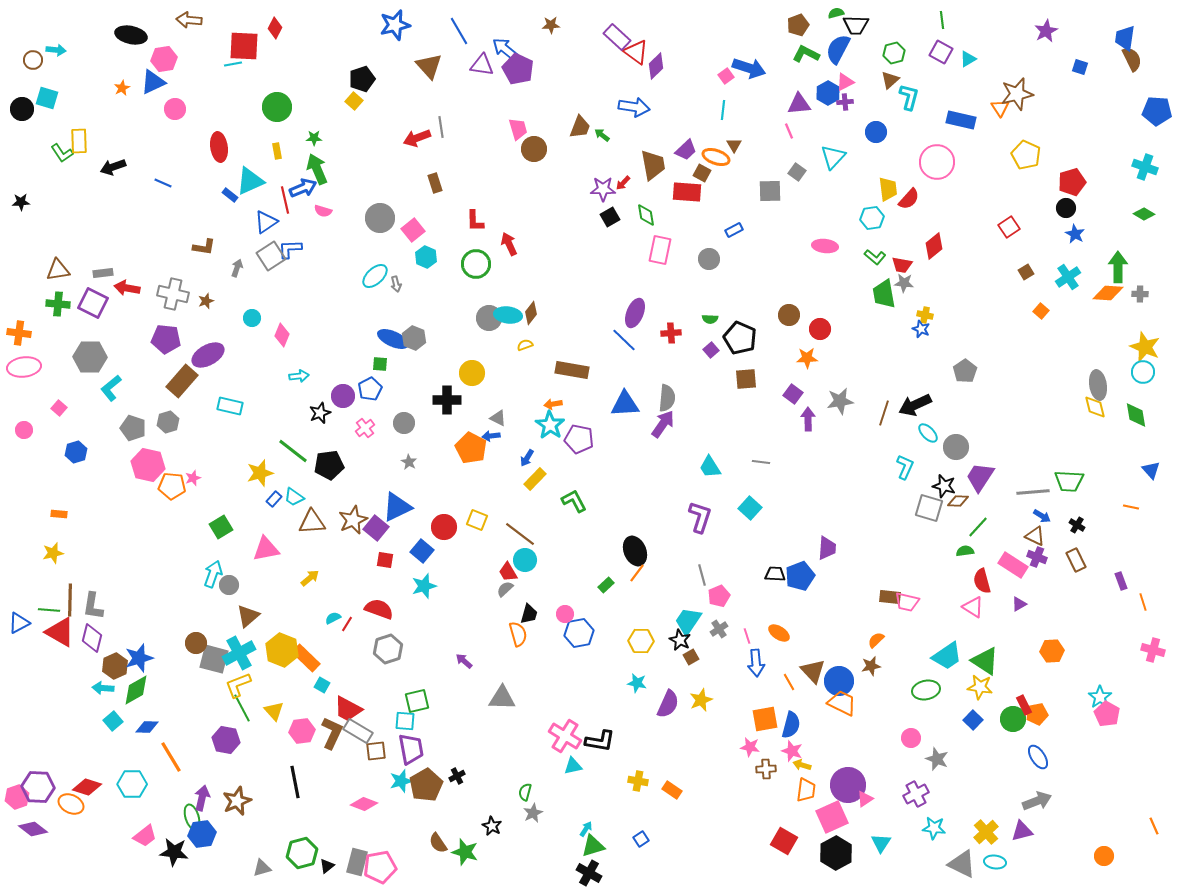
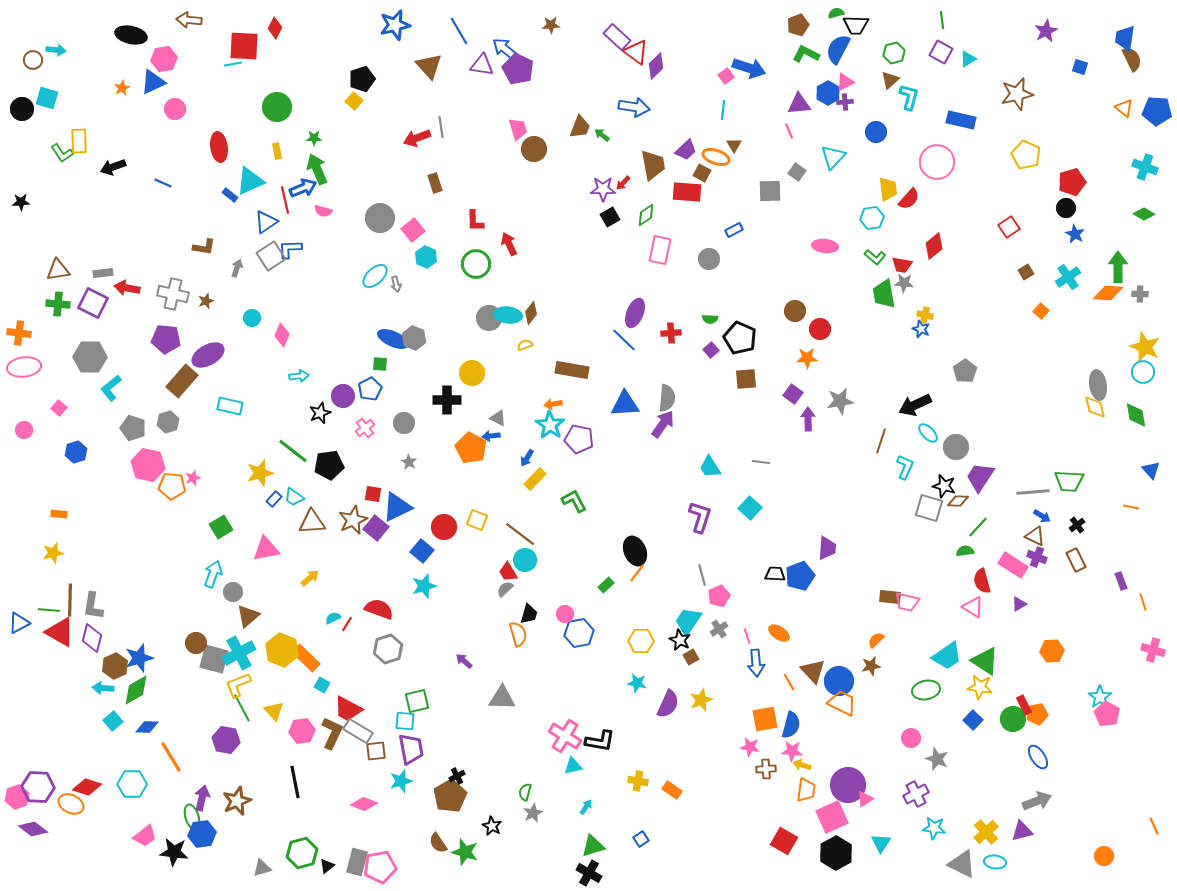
orange triangle at (1000, 108): moved 124 px right; rotated 18 degrees counterclockwise
green diamond at (646, 215): rotated 65 degrees clockwise
brown circle at (789, 315): moved 6 px right, 4 px up
brown line at (884, 413): moved 3 px left, 28 px down
black cross at (1077, 525): rotated 21 degrees clockwise
red square at (385, 560): moved 12 px left, 66 px up
gray circle at (229, 585): moved 4 px right, 7 px down
pink star at (792, 751): rotated 15 degrees counterclockwise
brown pentagon at (426, 785): moved 24 px right, 11 px down
cyan arrow at (586, 829): moved 22 px up
